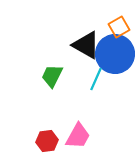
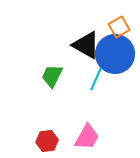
pink trapezoid: moved 9 px right, 1 px down
